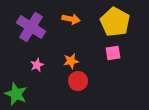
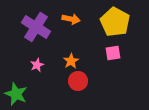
purple cross: moved 5 px right
orange star: rotated 21 degrees counterclockwise
